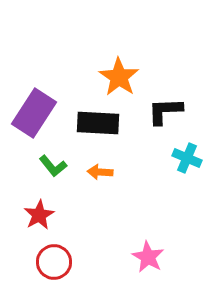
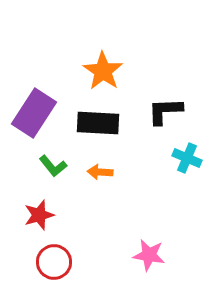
orange star: moved 16 px left, 6 px up
red star: rotated 12 degrees clockwise
pink star: moved 1 px right, 2 px up; rotated 20 degrees counterclockwise
